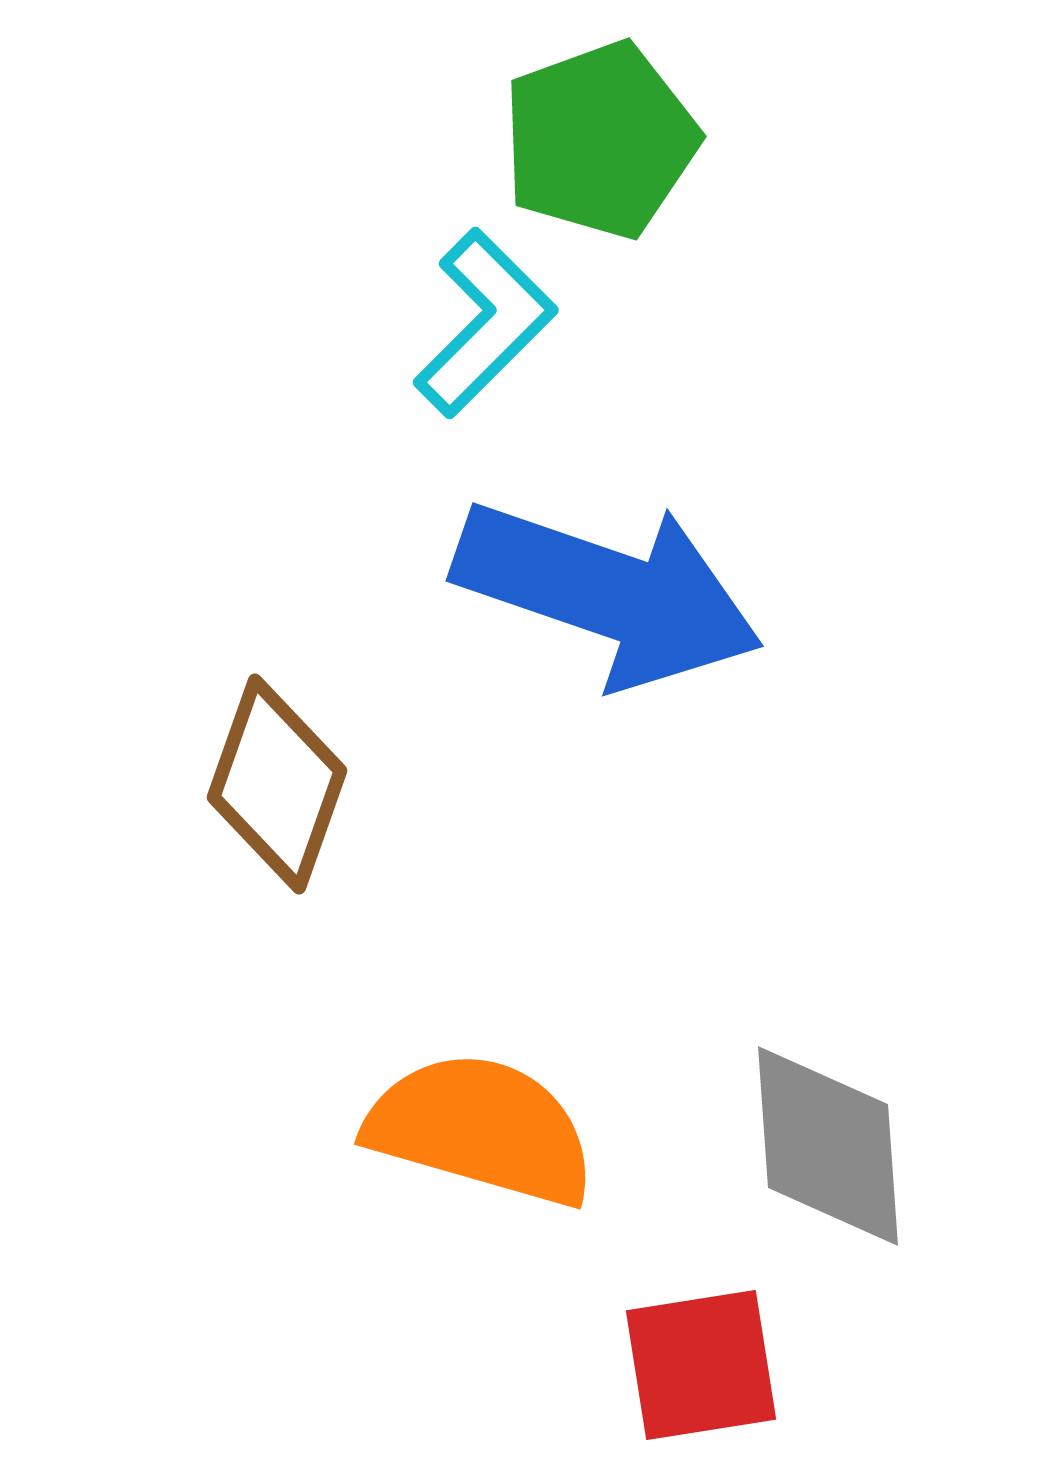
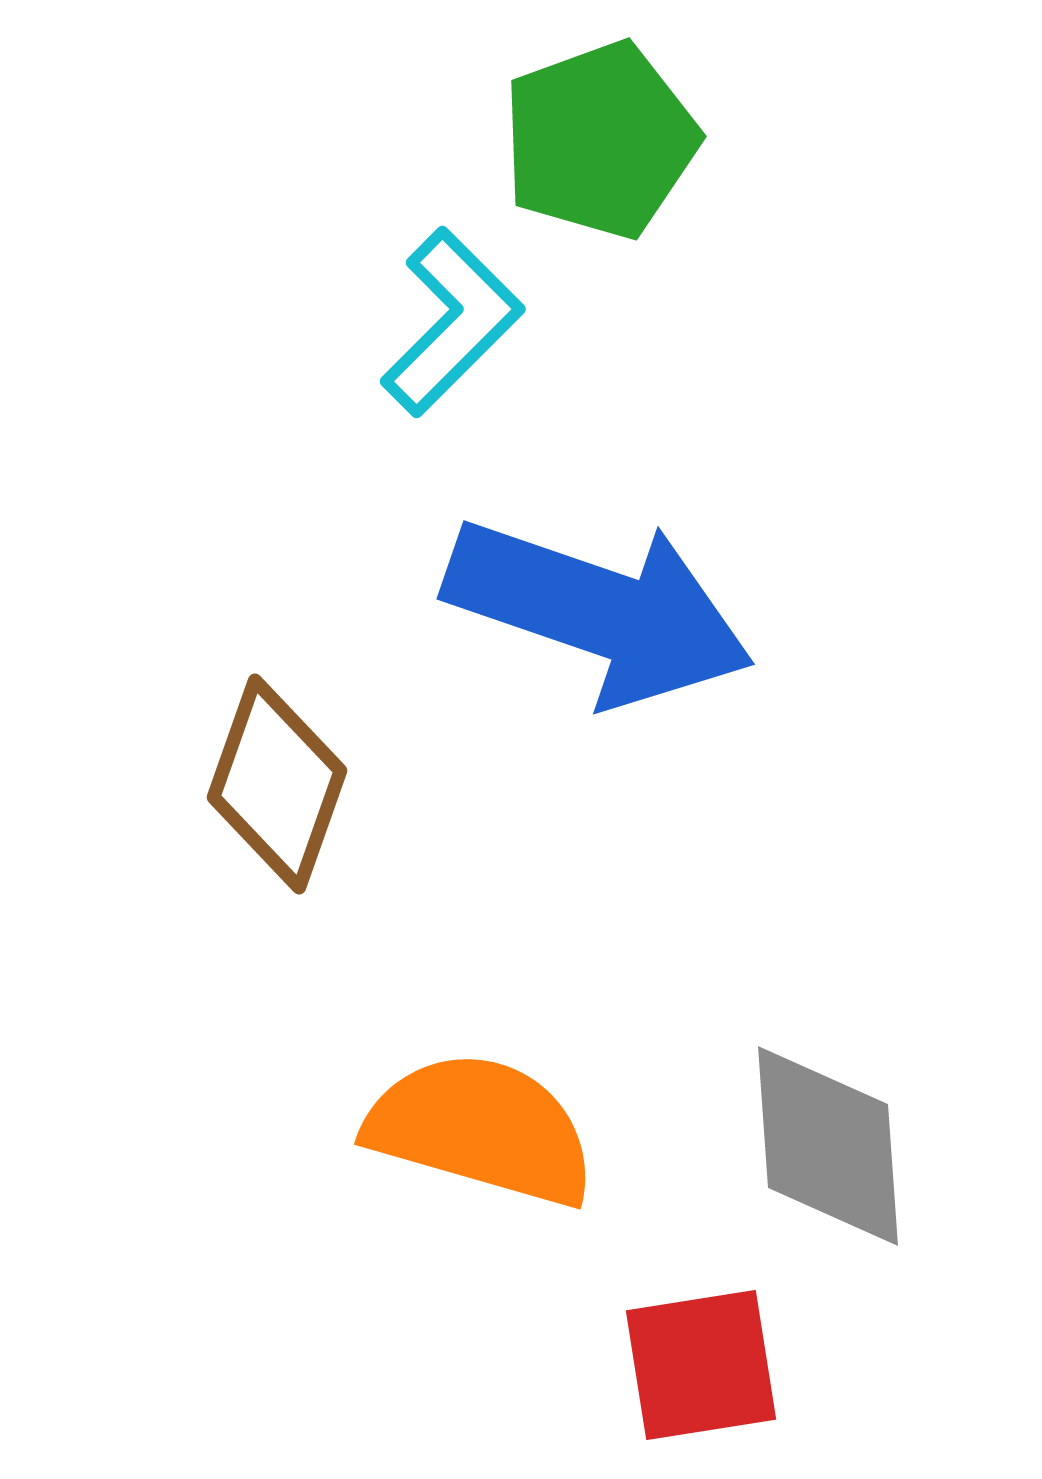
cyan L-shape: moved 33 px left, 1 px up
blue arrow: moved 9 px left, 18 px down
